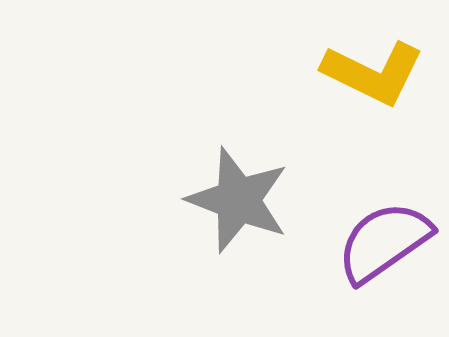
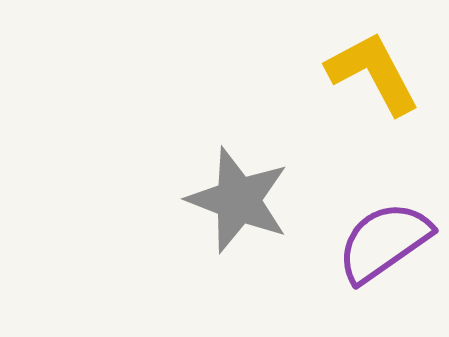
yellow L-shape: rotated 144 degrees counterclockwise
